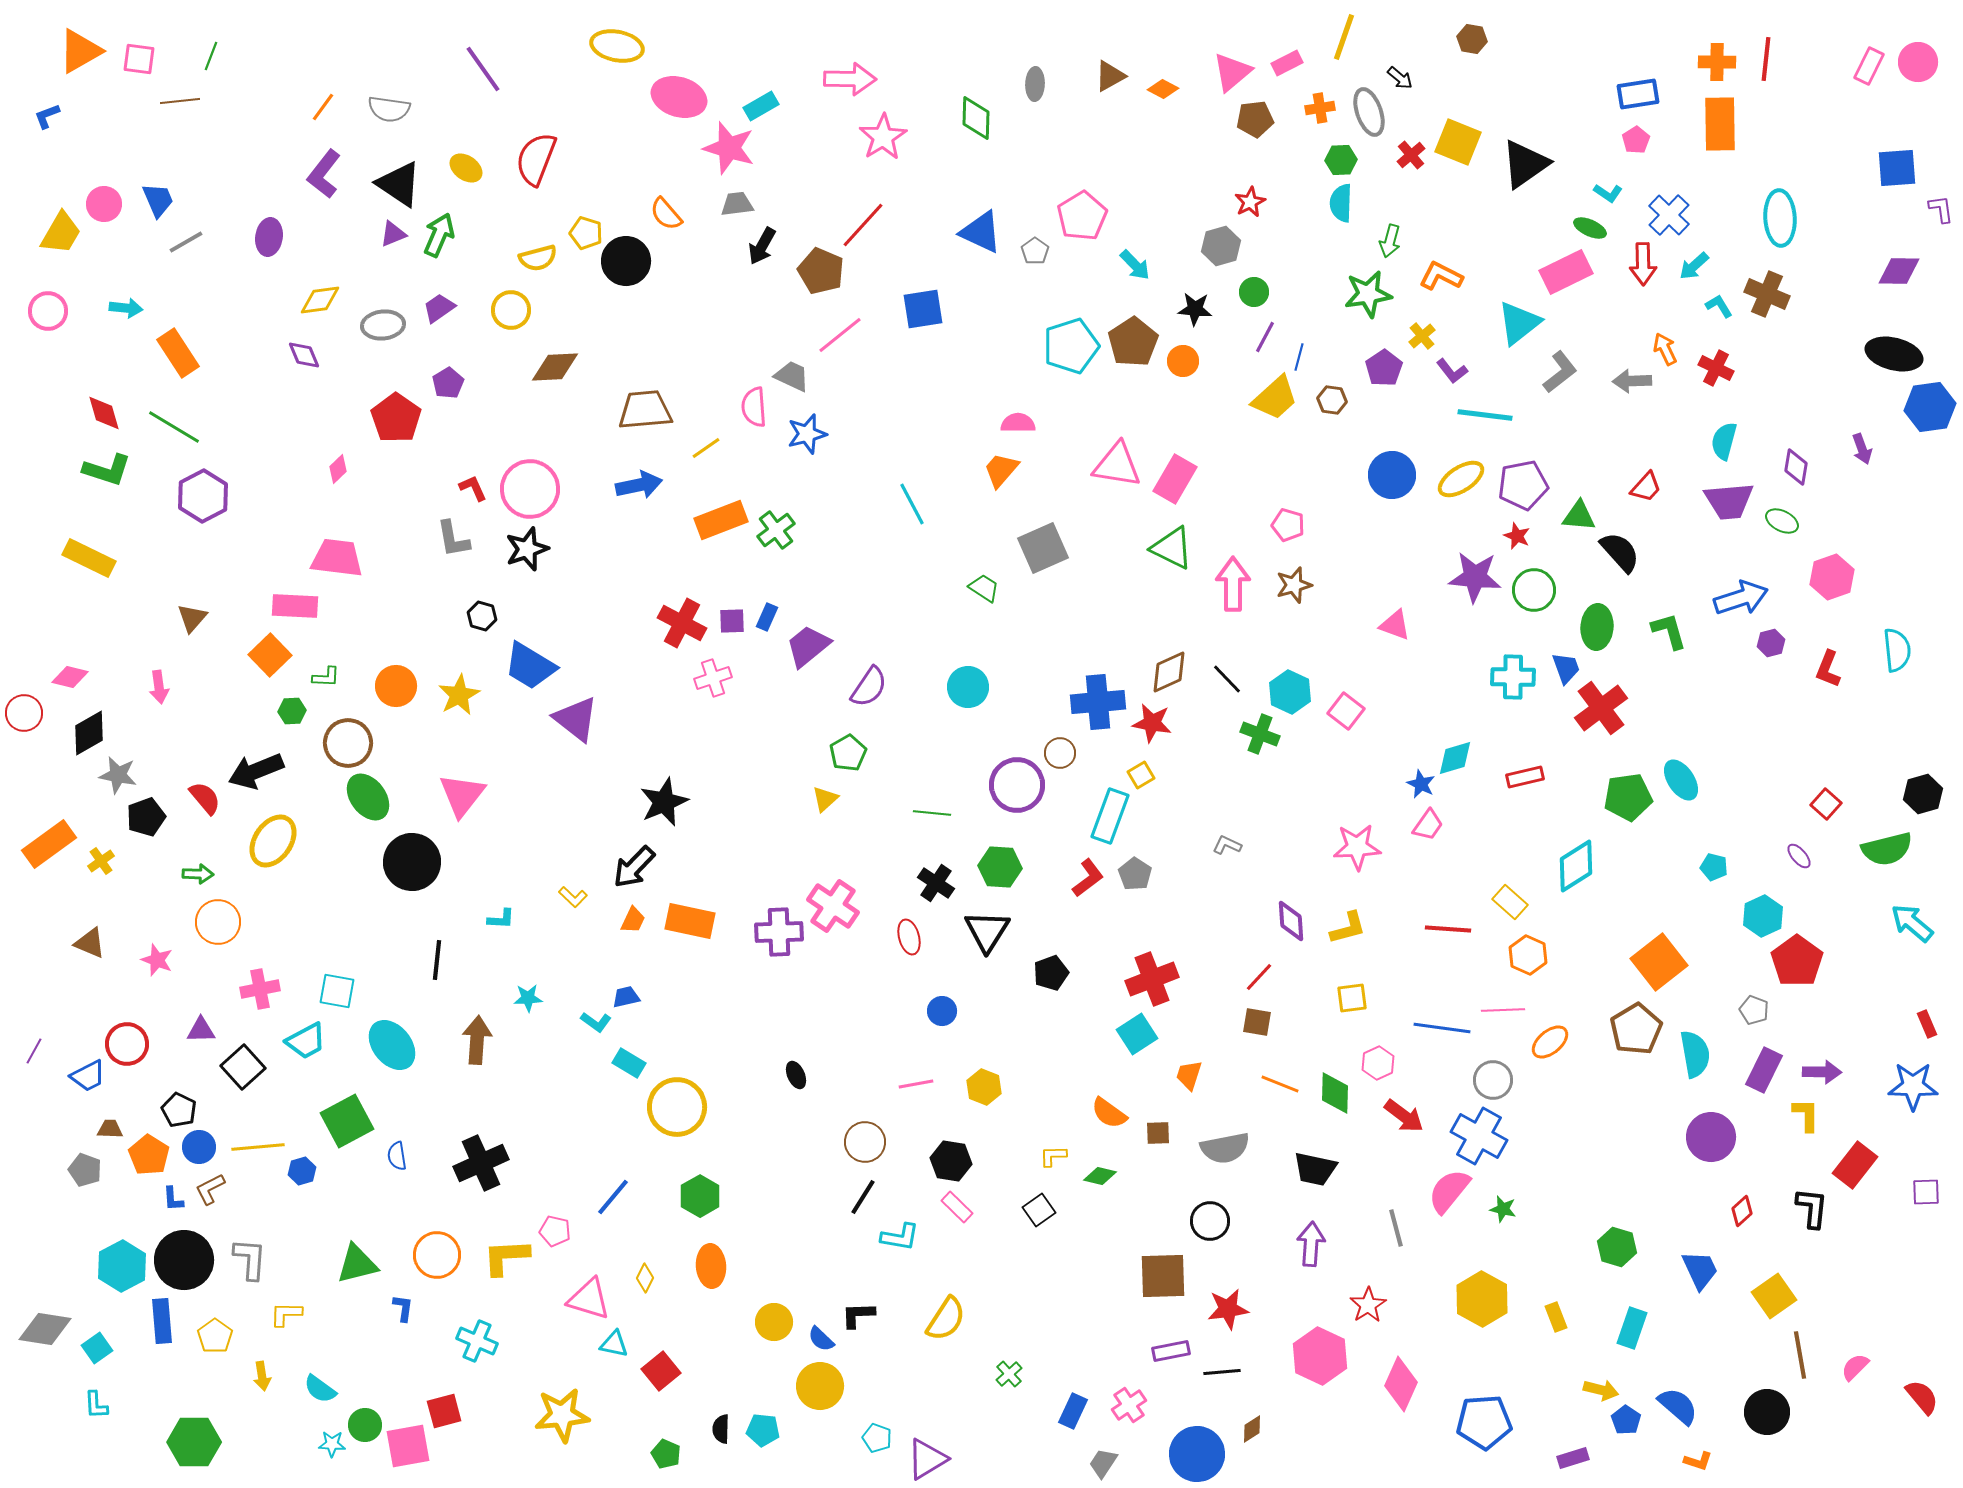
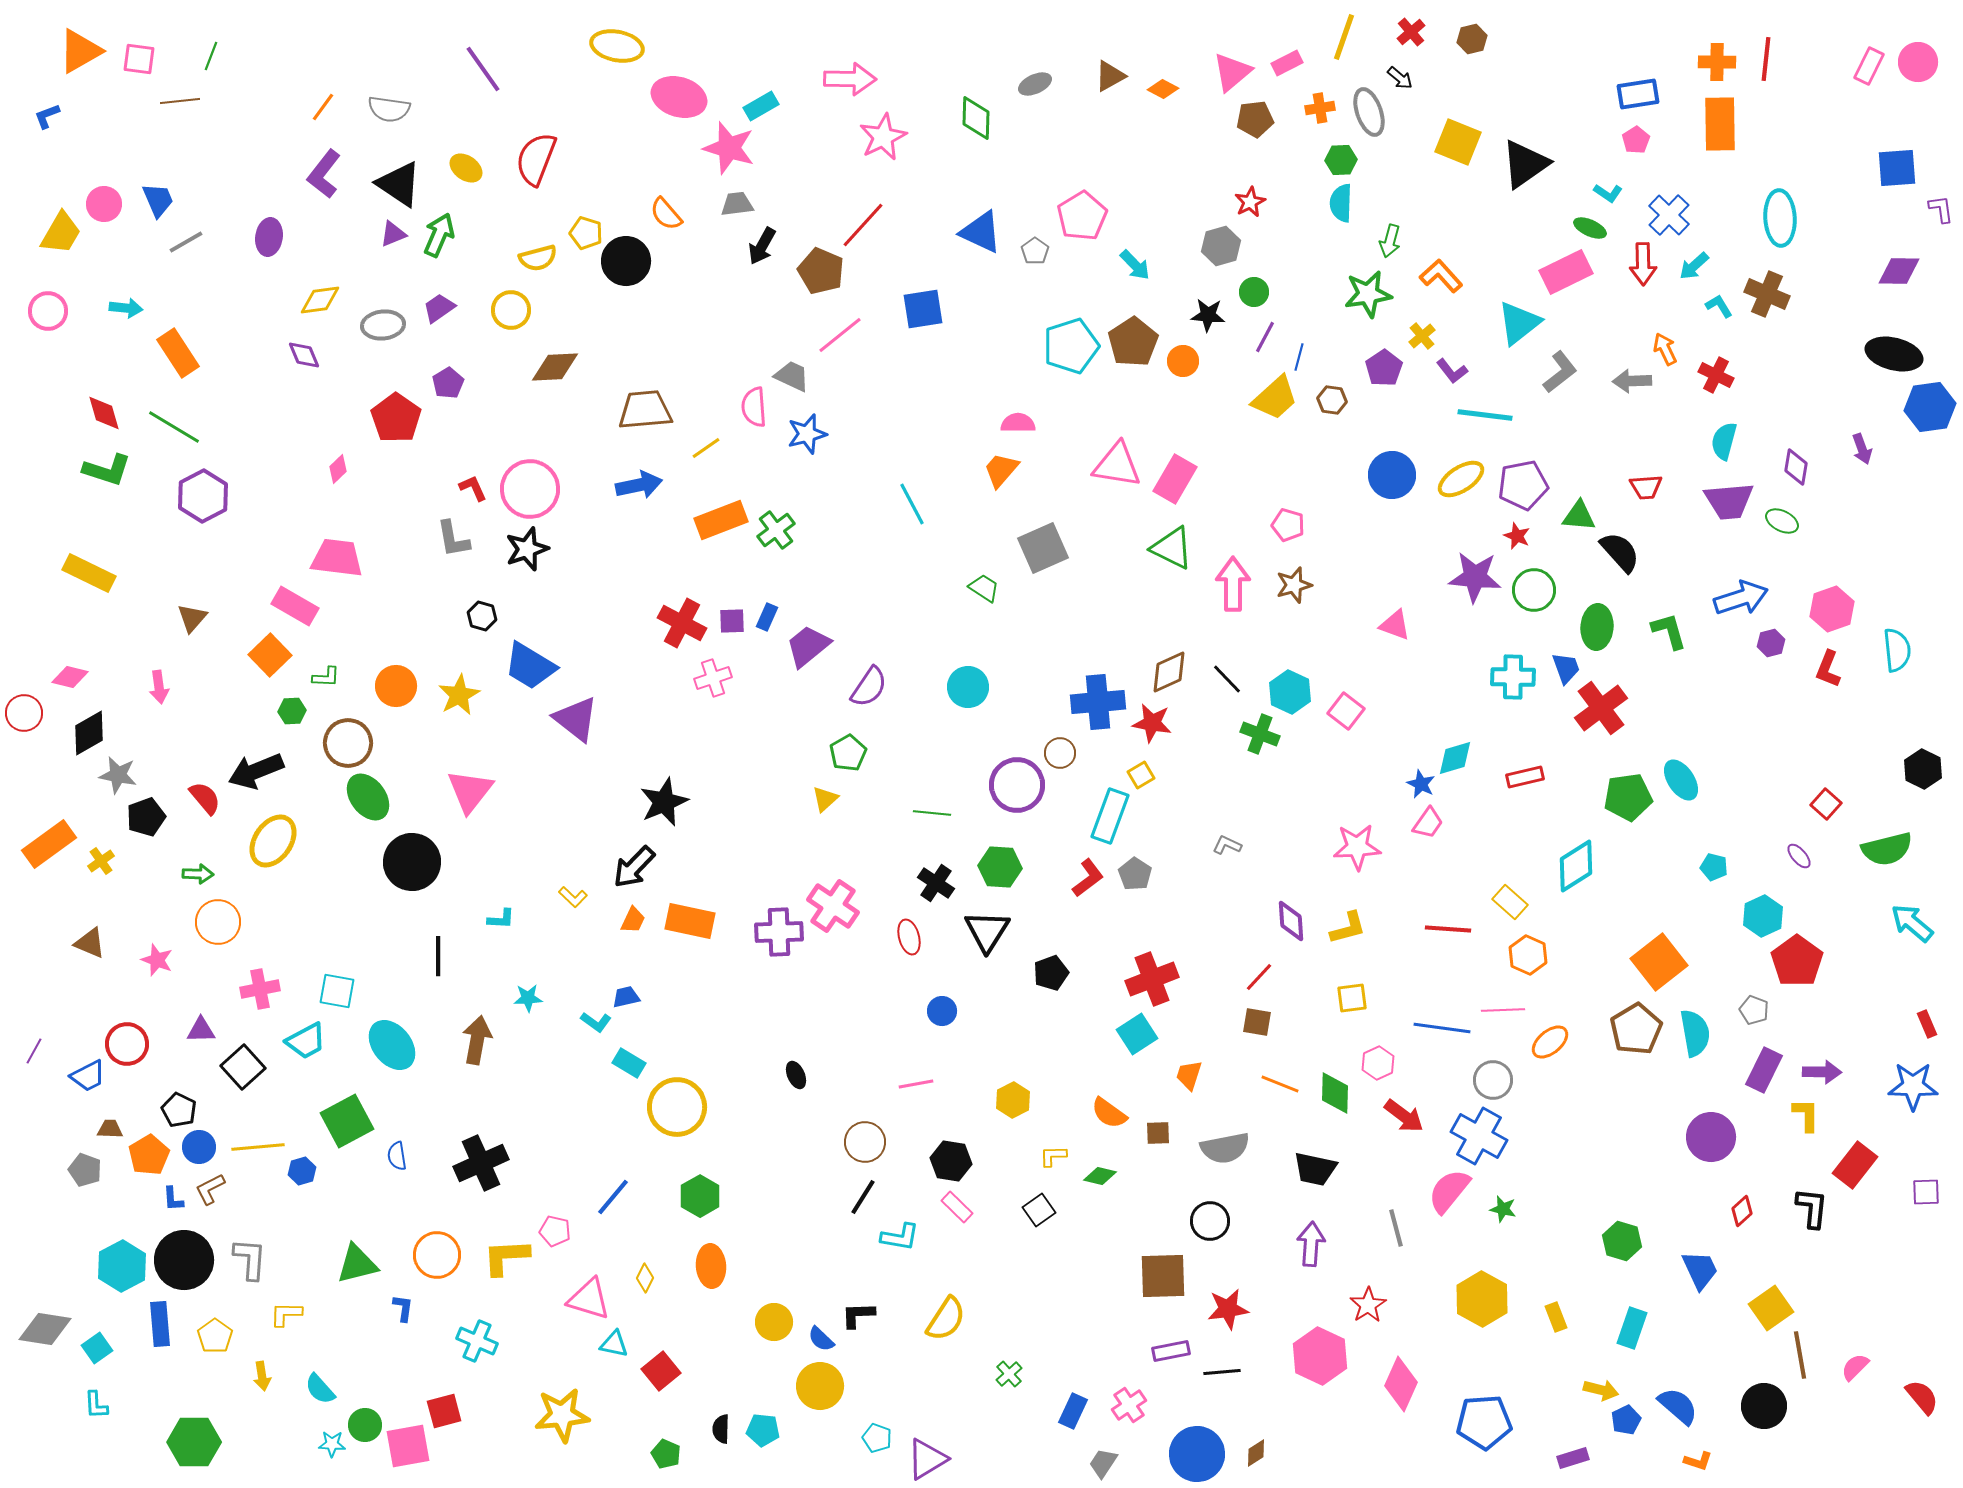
brown hexagon at (1472, 39): rotated 24 degrees counterclockwise
gray ellipse at (1035, 84): rotated 64 degrees clockwise
pink star at (883, 137): rotated 6 degrees clockwise
red cross at (1411, 155): moved 123 px up
orange L-shape at (1441, 276): rotated 21 degrees clockwise
black star at (1195, 309): moved 13 px right, 6 px down
red cross at (1716, 368): moved 7 px down
red trapezoid at (1646, 487): rotated 44 degrees clockwise
yellow rectangle at (89, 558): moved 15 px down
pink hexagon at (1832, 577): moved 32 px down
pink rectangle at (295, 606): rotated 27 degrees clockwise
black hexagon at (1923, 794): moved 25 px up; rotated 18 degrees counterclockwise
pink triangle at (462, 795): moved 8 px right, 4 px up
pink trapezoid at (1428, 825): moved 2 px up
black line at (437, 960): moved 1 px right, 4 px up; rotated 6 degrees counterclockwise
brown arrow at (477, 1040): rotated 6 degrees clockwise
cyan semicircle at (1695, 1054): moved 21 px up
yellow hexagon at (984, 1087): moved 29 px right, 13 px down; rotated 12 degrees clockwise
orange pentagon at (149, 1155): rotated 9 degrees clockwise
green hexagon at (1617, 1247): moved 5 px right, 6 px up
yellow square at (1774, 1296): moved 3 px left, 12 px down
blue rectangle at (162, 1321): moved 2 px left, 3 px down
cyan semicircle at (320, 1389): rotated 12 degrees clockwise
black circle at (1767, 1412): moved 3 px left, 6 px up
blue pentagon at (1626, 1420): rotated 12 degrees clockwise
brown diamond at (1252, 1429): moved 4 px right, 24 px down
